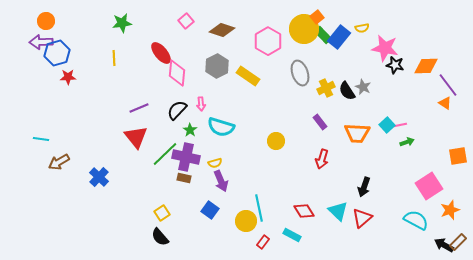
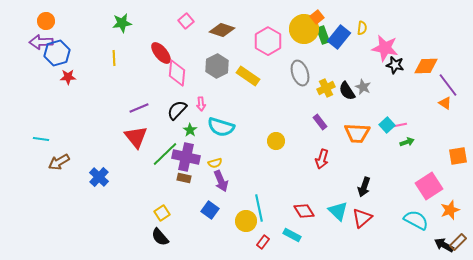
yellow semicircle at (362, 28): rotated 72 degrees counterclockwise
green rectangle at (323, 35): rotated 24 degrees clockwise
